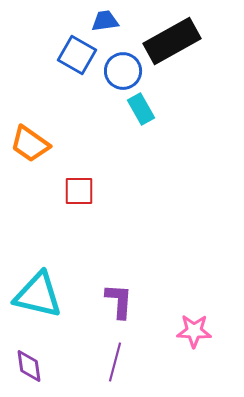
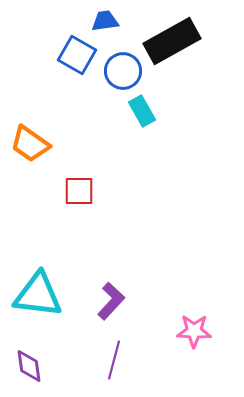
cyan rectangle: moved 1 px right, 2 px down
cyan triangle: rotated 6 degrees counterclockwise
purple L-shape: moved 8 px left; rotated 39 degrees clockwise
purple line: moved 1 px left, 2 px up
